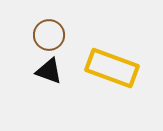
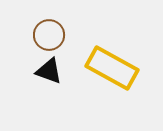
yellow rectangle: rotated 9 degrees clockwise
